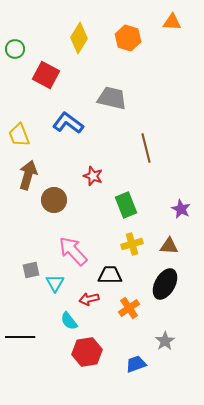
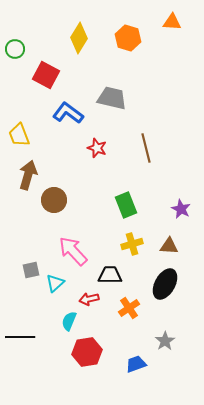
blue L-shape: moved 10 px up
red star: moved 4 px right, 28 px up
cyan triangle: rotated 18 degrees clockwise
cyan semicircle: rotated 60 degrees clockwise
